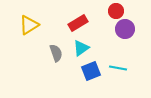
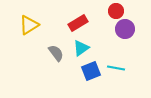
gray semicircle: rotated 18 degrees counterclockwise
cyan line: moved 2 px left
